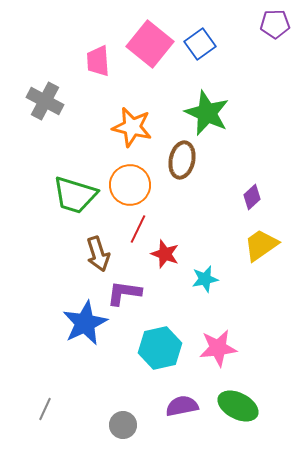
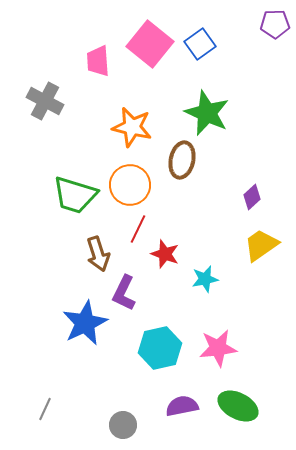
purple L-shape: rotated 72 degrees counterclockwise
